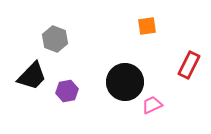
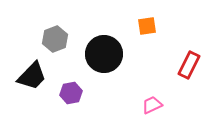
gray hexagon: rotated 20 degrees clockwise
black circle: moved 21 px left, 28 px up
purple hexagon: moved 4 px right, 2 px down
